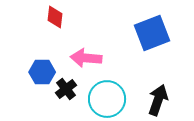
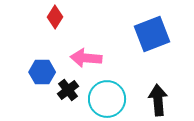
red diamond: rotated 25 degrees clockwise
blue square: moved 1 px down
black cross: moved 2 px right, 1 px down
black arrow: rotated 24 degrees counterclockwise
